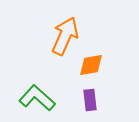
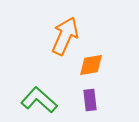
green L-shape: moved 2 px right, 2 px down
